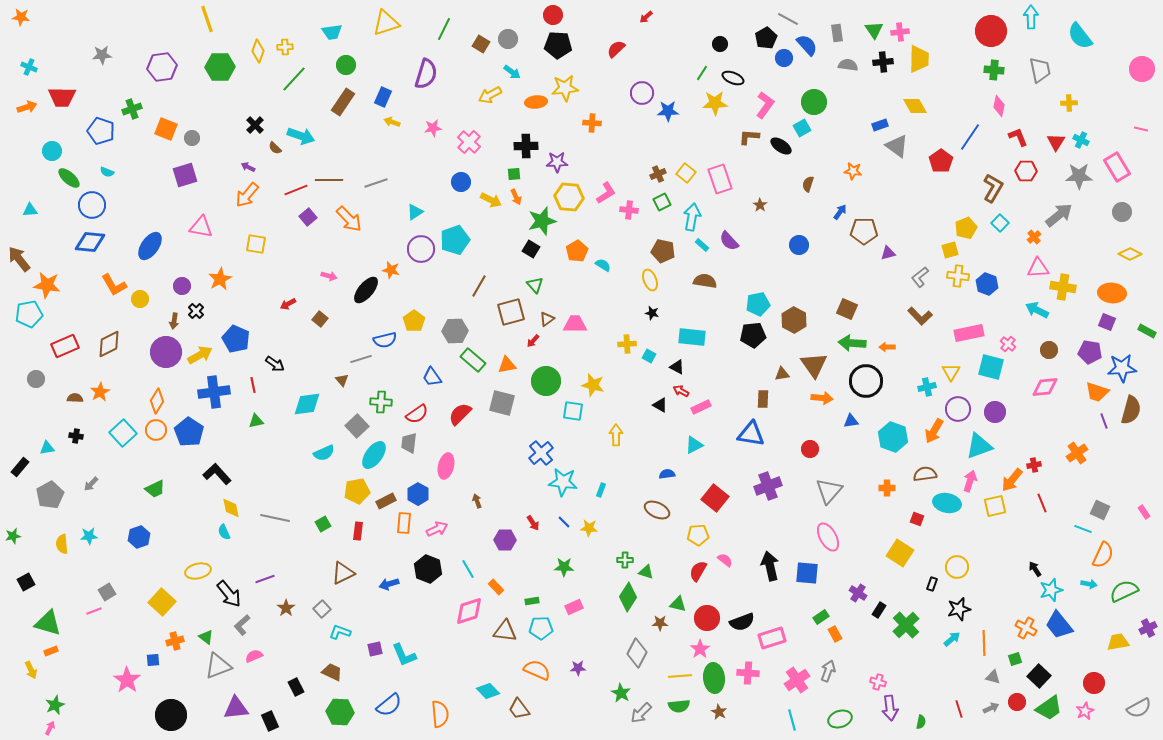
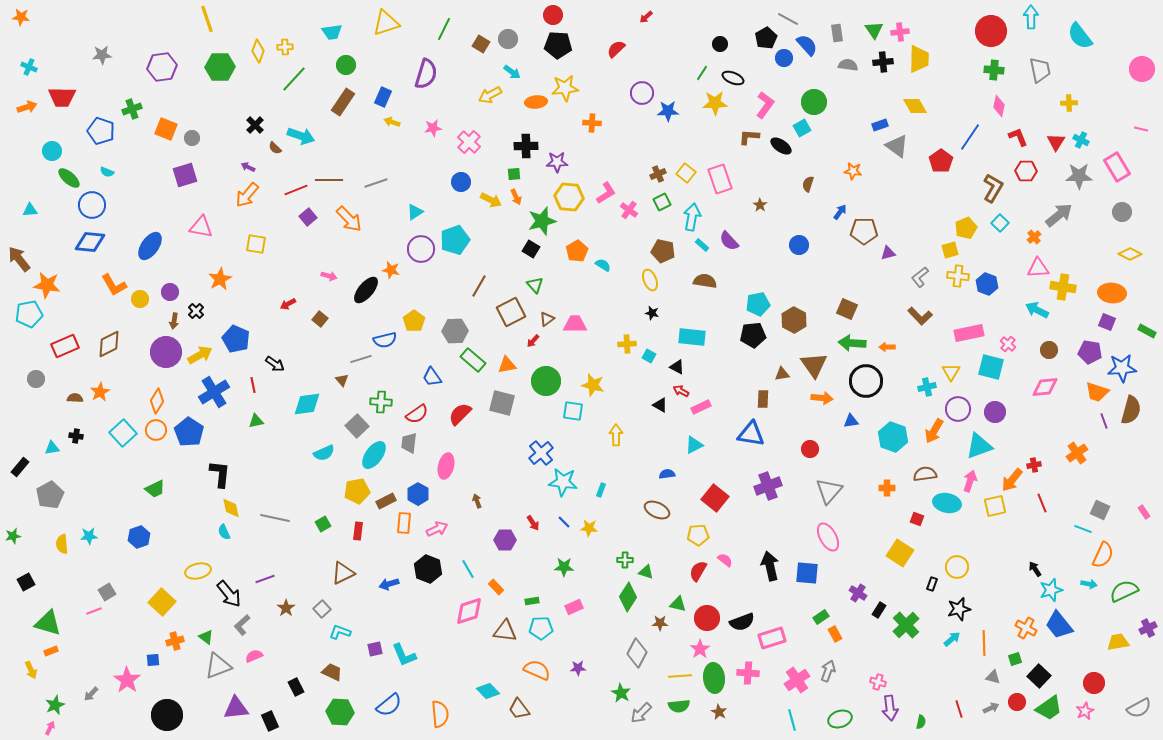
pink cross at (629, 210): rotated 30 degrees clockwise
purple circle at (182, 286): moved 12 px left, 6 px down
brown square at (511, 312): rotated 12 degrees counterclockwise
blue cross at (214, 392): rotated 24 degrees counterclockwise
cyan triangle at (47, 448): moved 5 px right
black L-shape at (217, 474): moved 3 px right; rotated 48 degrees clockwise
gray arrow at (91, 484): moved 210 px down
black circle at (171, 715): moved 4 px left
